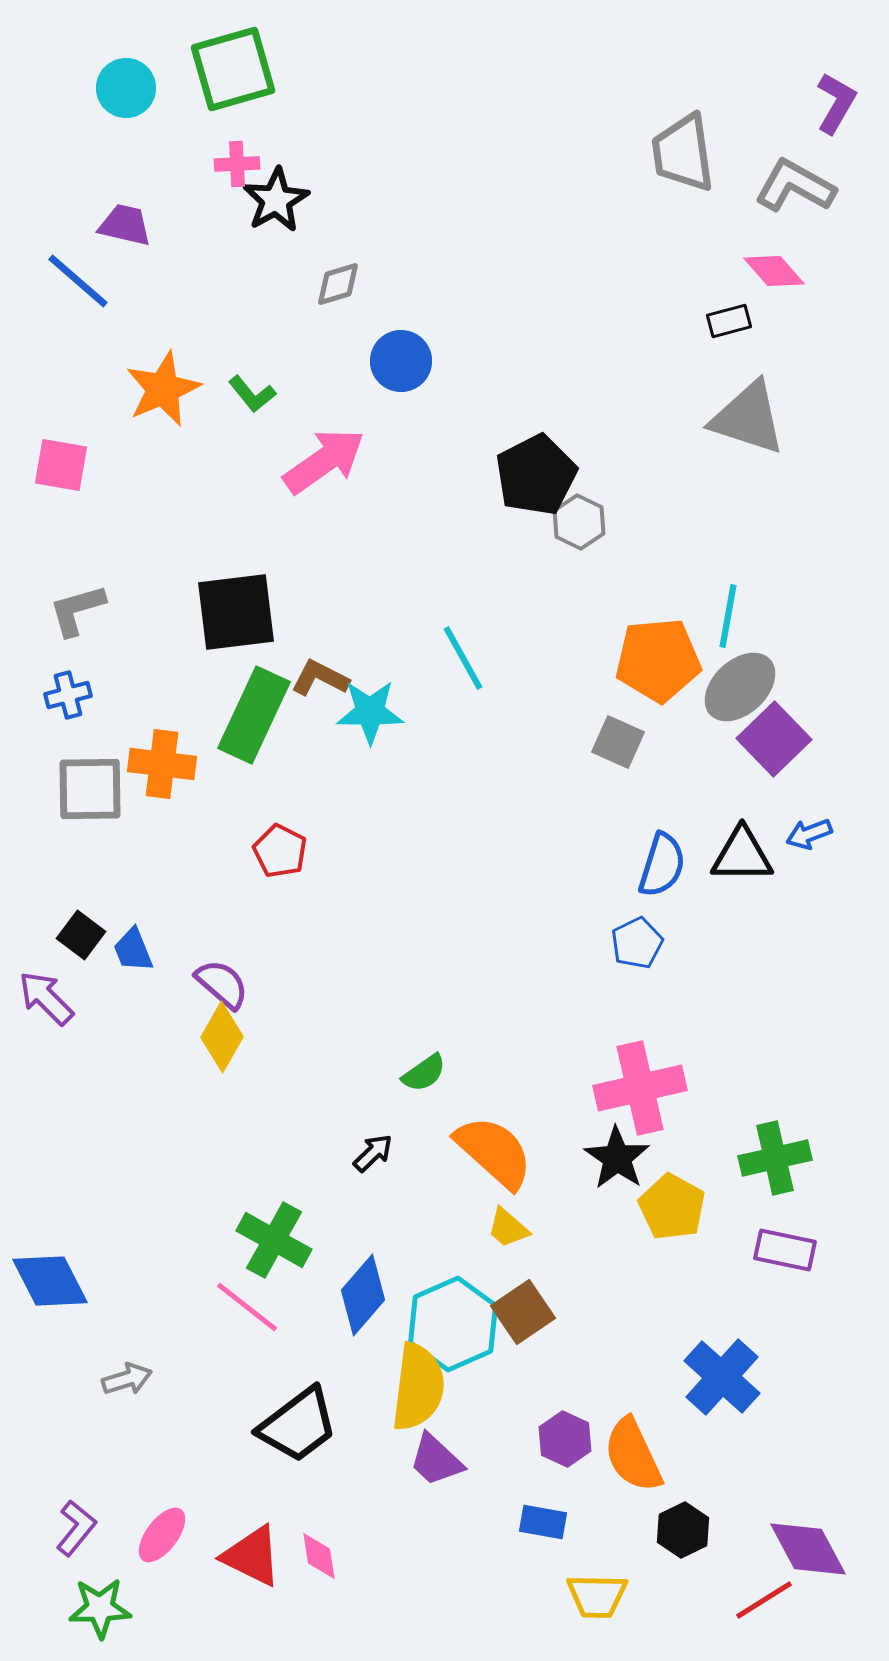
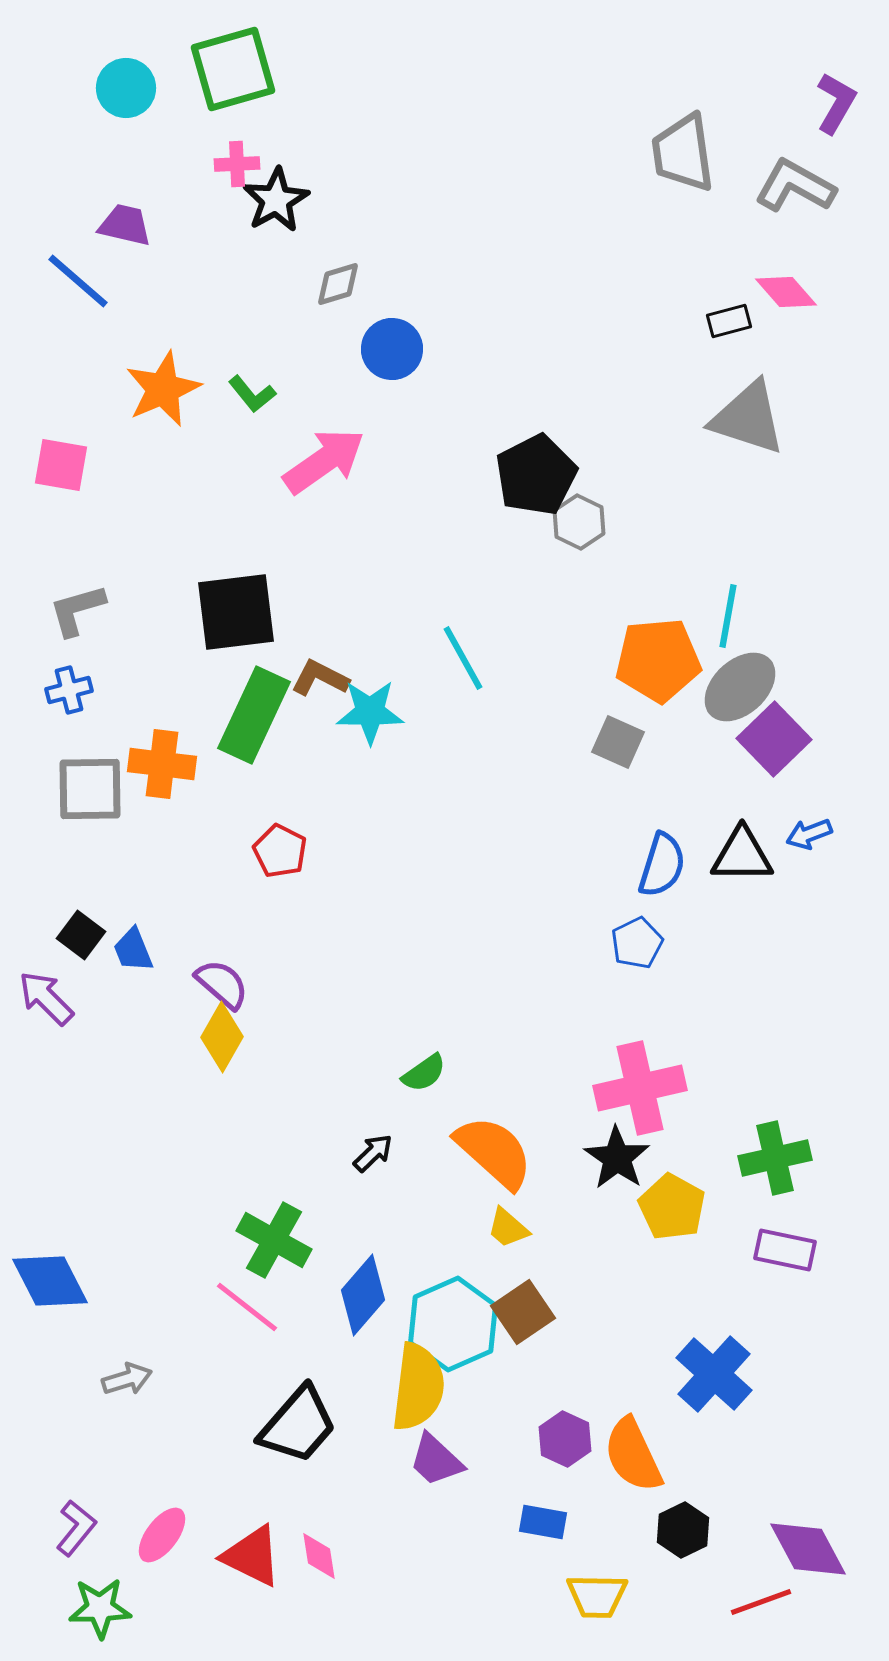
pink diamond at (774, 271): moved 12 px right, 21 px down
blue circle at (401, 361): moved 9 px left, 12 px up
blue cross at (68, 695): moved 1 px right, 5 px up
blue cross at (722, 1377): moved 8 px left, 3 px up
black trapezoid at (298, 1425): rotated 12 degrees counterclockwise
red line at (764, 1600): moved 3 px left, 2 px down; rotated 12 degrees clockwise
